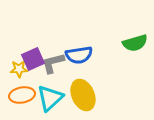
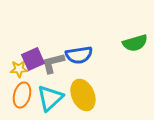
orange ellipse: rotated 65 degrees counterclockwise
